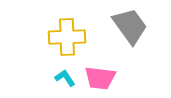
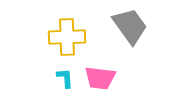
cyan L-shape: rotated 30 degrees clockwise
